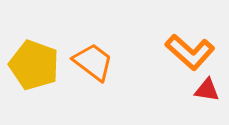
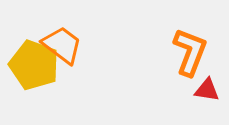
orange L-shape: rotated 111 degrees counterclockwise
orange trapezoid: moved 31 px left, 17 px up
